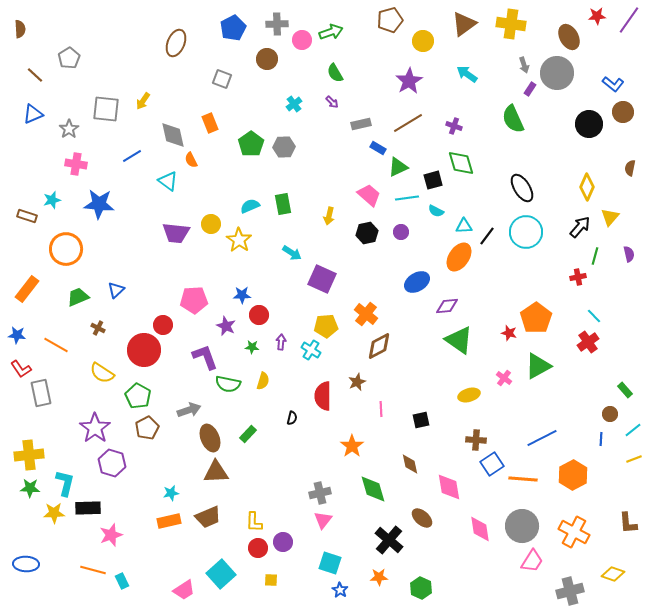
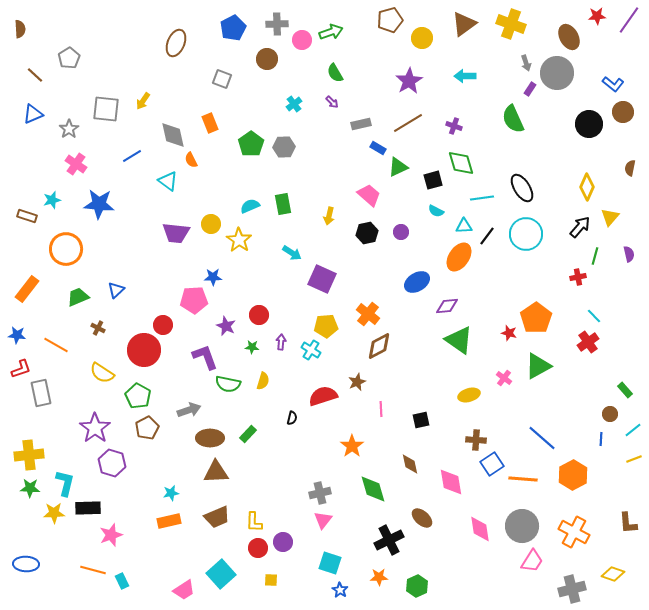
yellow cross at (511, 24): rotated 12 degrees clockwise
yellow circle at (423, 41): moved 1 px left, 3 px up
gray arrow at (524, 65): moved 2 px right, 2 px up
cyan arrow at (467, 74): moved 2 px left, 2 px down; rotated 35 degrees counterclockwise
pink cross at (76, 164): rotated 25 degrees clockwise
cyan line at (407, 198): moved 75 px right
cyan circle at (526, 232): moved 2 px down
blue star at (242, 295): moved 29 px left, 18 px up
orange cross at (366, 314): moved 2 px right
red L-shape at (21, 369): rotated 75 degrees counterclockwise
red semicircle at (323, 396): rotated 72 degrees clockwise
brown ellipse at (210, 438): rotated 68 degrees counterclockwise
blue line at (542, 438): rotated 68 degrees clockwise
pink diamond at (449, 487): moved 2 px right, 5 px up
brown trapezoid at (208, 517): moved 9 px right
black cross at (389, 540): rotated 24 degrees clockwise
green hexagon at (421, 588): moved 4 px left, 2 px up; rotated 10 degrees clockwise
gray cross at (570, 591): moved 2 px right, 2 px up
